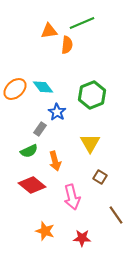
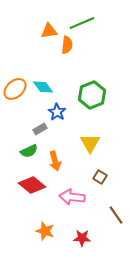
gray rectangle: rotated 24 degrees clockwise
pink arrow: rotated 110 degrees clockwise
